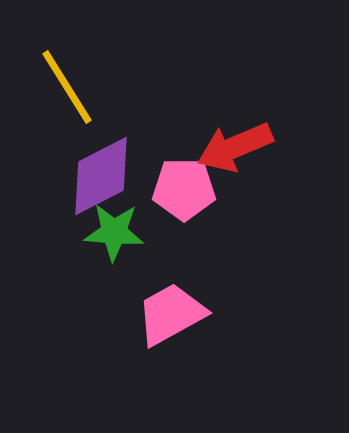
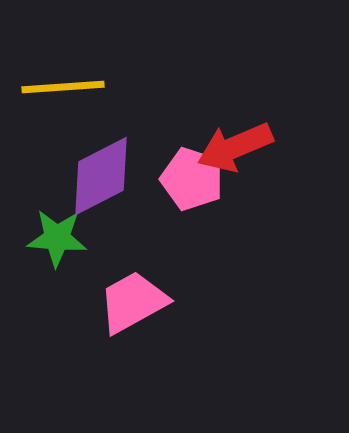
yellow line: moved 4 px left; rotated 62 degrees counterclockwise
pink pentagon: moved 8 px right, 10 px up; rotated 18 degrees clockwise
green star: moved 57 px left, 6 px down
pink trapezoid: moved 38 px left, 12 px up
